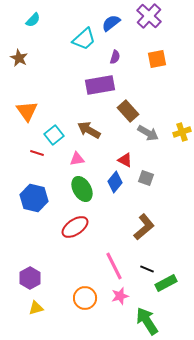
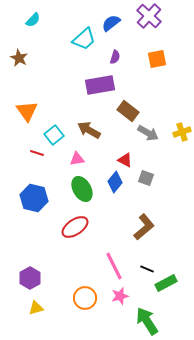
brown rectangle: rotated 10 degrees counterclockwise
